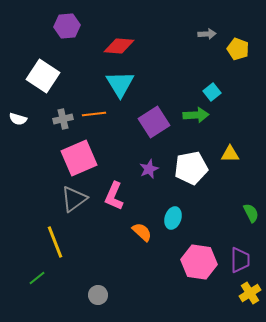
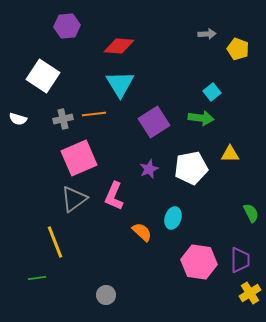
green arrow: moved 5 px right, 3 px down; rotated 10 degrees clockwise
green line: rotated 30 degrees clockwise
gray circle: moved 8 px right
